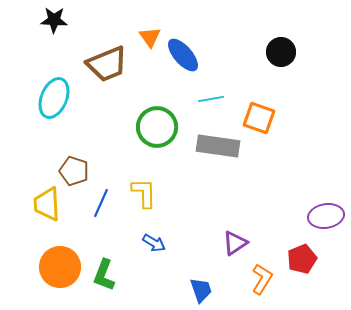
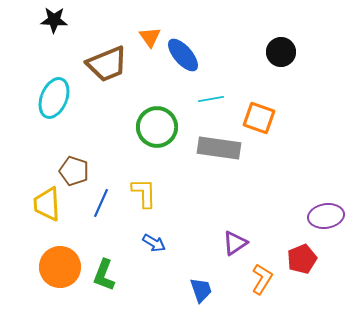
gray rectangle: moved 1 px right, 2 px down
